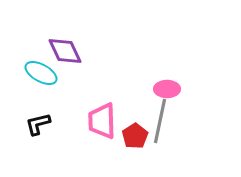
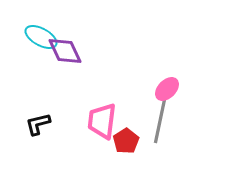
cyan ellipse: moved 36 px up
pink ellipse: rotated 45 degrees counterclockwise
pink trapezoid: rotated 9 degrees clockwise
red pentagon: moved 9 px left, 5 px down
